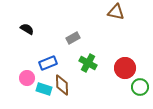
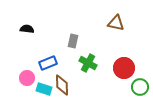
brown triangle: moved 11 px down
black semicircle: rotated 24 degrees counterclockwise
gray rectangle: moved 3 px down; rotated 48 degrees counterclockwise
red circle: moved 1 px left
